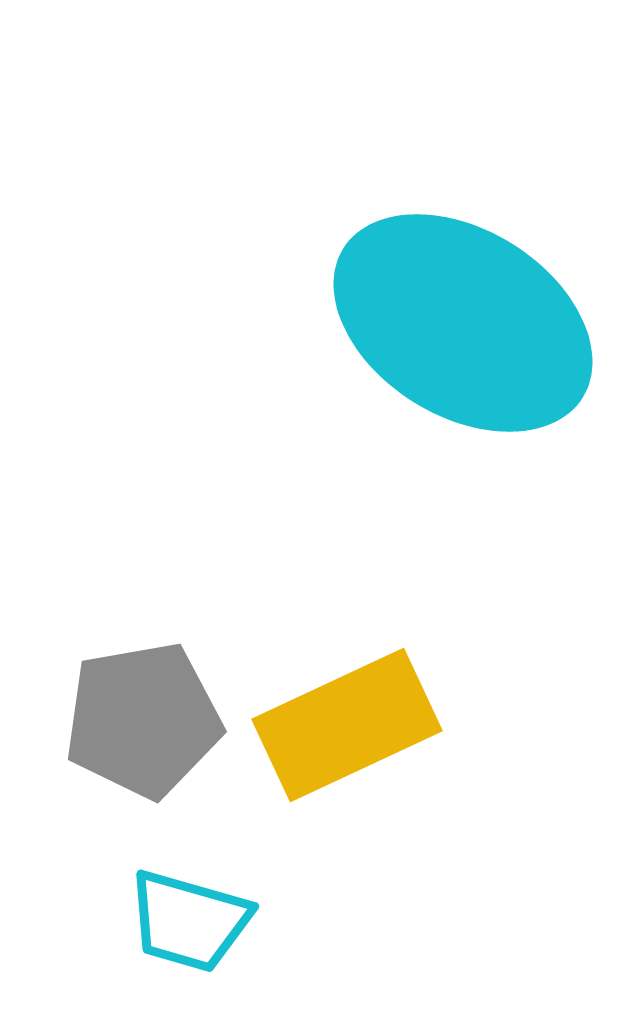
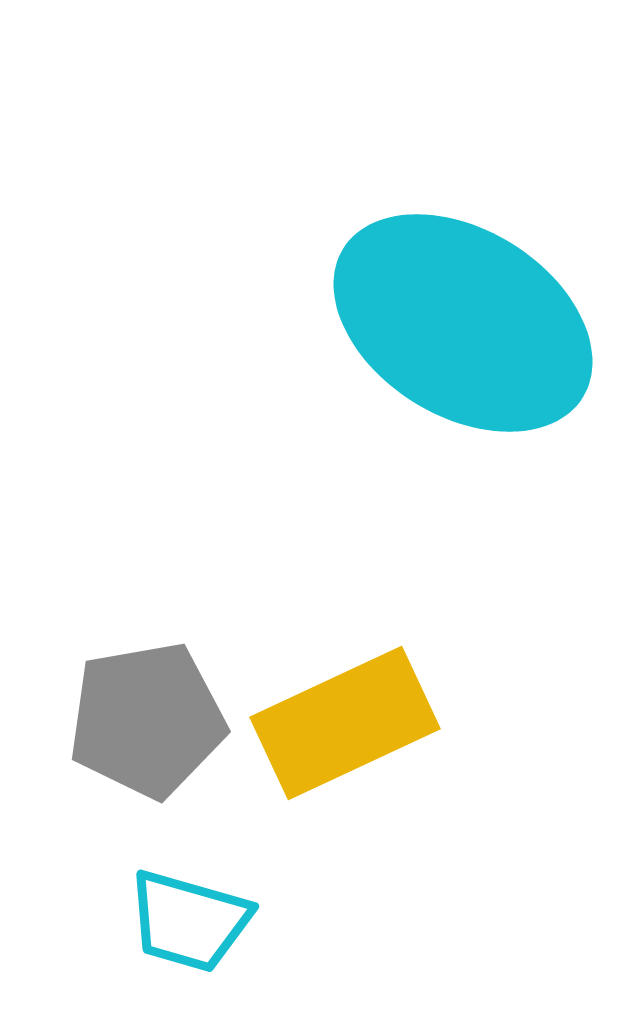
gray pentagon: moved 4 px right
yellow rectangle: moved 2 px left, 2 px up
